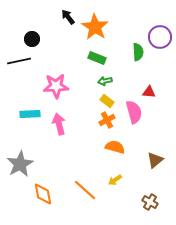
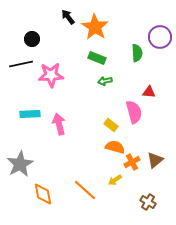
green semicircle: moved 1 px left, 1 px down
black line: moved 2 px right, 3 px down
pink star: moved 5 px left, 11 px up
yellow rectangle: moved 4 px right, 24 px down
orange cross: moved 25 px right, 42 px down
brown cross: moved 2 px left
